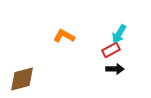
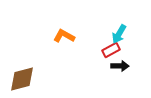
black arrow: moved 5 px right, 3 px up
